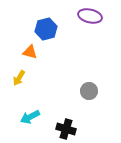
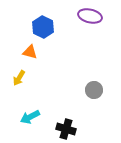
blue hexagon: moved 3 px left, 2 px up; rotated 20 degrees counterclockwise
gray circle: moved 5 px right, 1 px up
